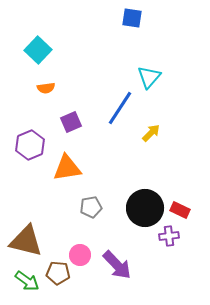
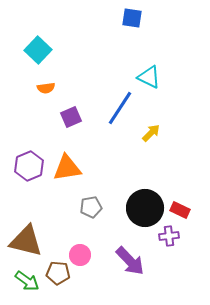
cyan triangle: rotated 45 degrees counterclockwise
purple square: moved 5 px up
purple hexagon: moved 1 px left, 21 px down
purple arrow: moved 13 px right, 4 px up
